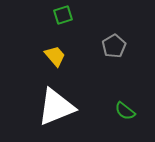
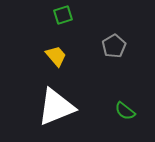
yellow trapezoid: moved 1 px right
